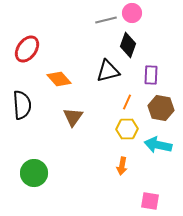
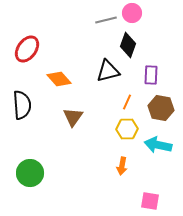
green circle: moved 4 px left
